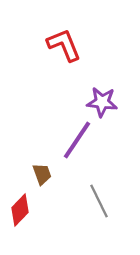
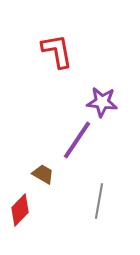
red L-shape: moved 7 px left, 6 px down; rotated 12 degrees clockwise
brown trapezoid: moved 1 px right; rotated 40 degrees counterclockwise
gray line: rotated 36 degrees clockwise
